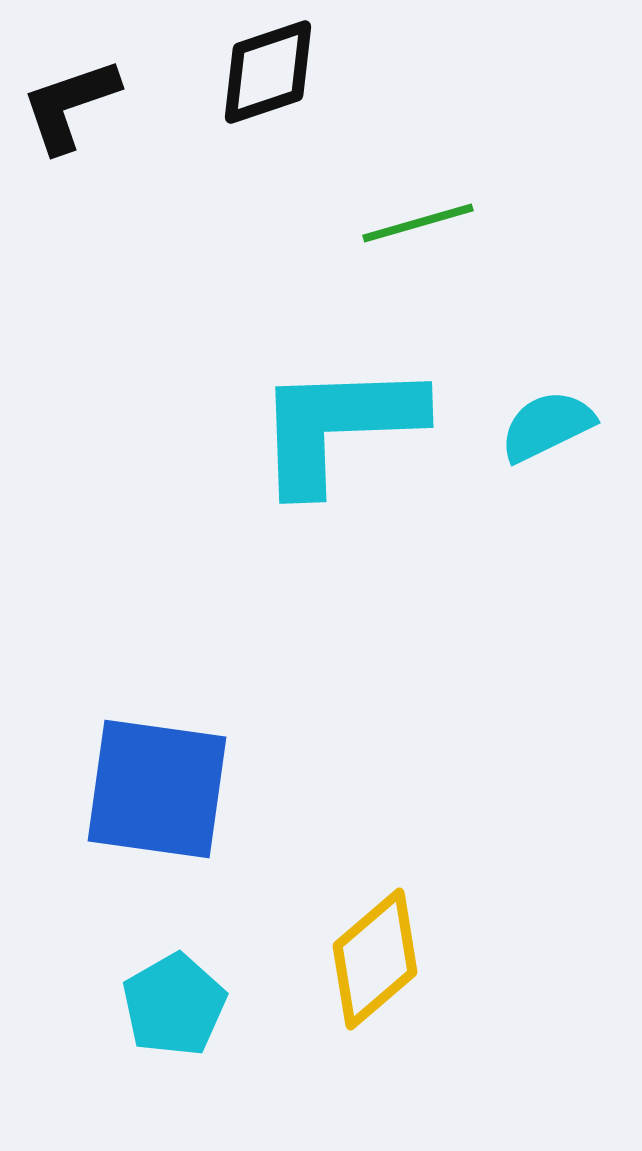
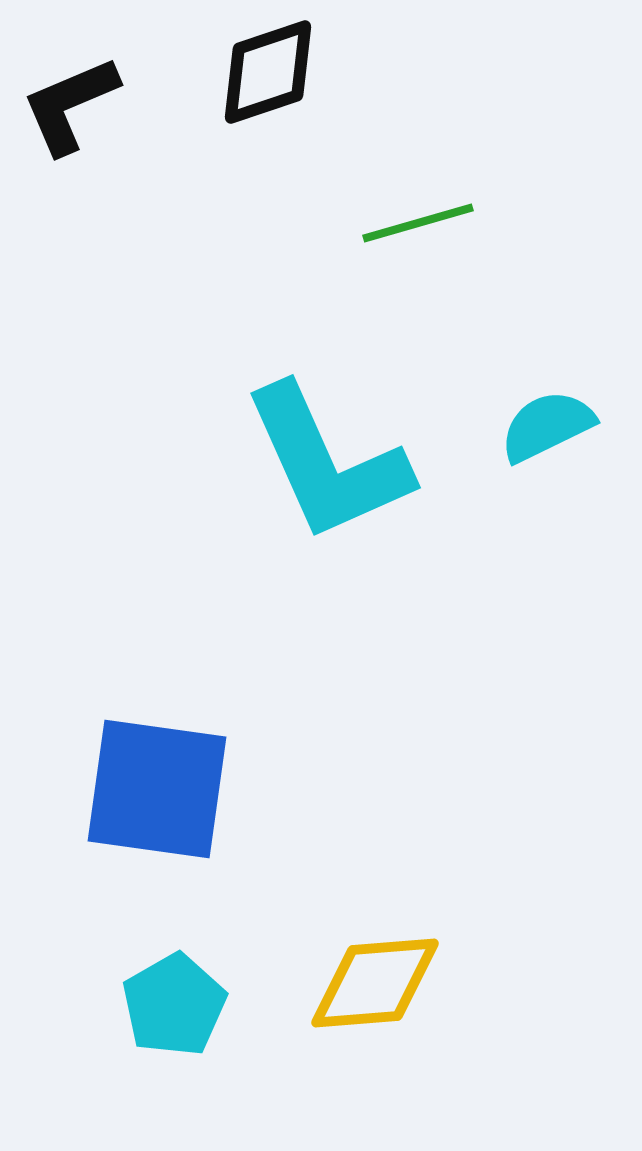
black L-shape: rotated 4 degrees counterclockwise
cyan L-shape: moved 11 px left, 37 px down; rotated 112 degrees counterclockwise
yellow diamond: moved 24 px down; rotated 36 degrees clockwise
